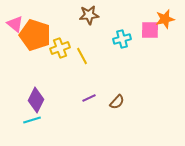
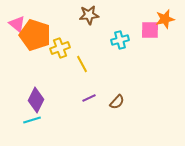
pink triangle: moved 2 px right
cyan cross: moved 2 px left, 1 px down
yellow line: moved 8 px down
